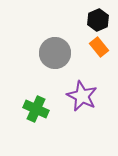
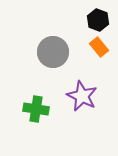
black hexagon: rotated 15 degrees counterclockwise
gray circle: moved 2 px left, 1 px up
green cross: rotated 15 degrees counterclockwise
